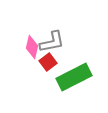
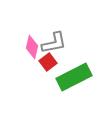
gray L-shape: moved 2 px right, 1 px down
